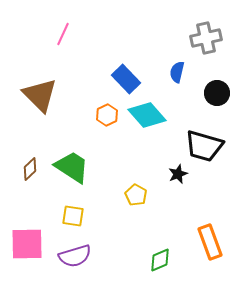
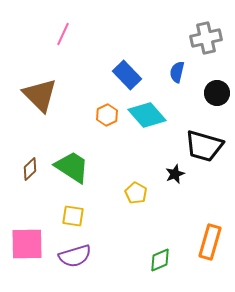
blue rectangle: moved 1 px right, 4 px up
black star: moved 3 px left
yellow pentagon: moved 2 px up
orange rectangle: rotated 36 degrees clockwise
